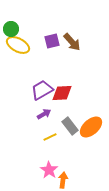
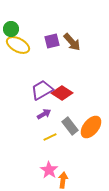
red diamond: rotated 35 degrees clockwise
orange ellipse: rotated 10 degrees counterclockwise
